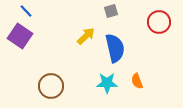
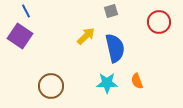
blue line: rotated 16 degrees clockwise
